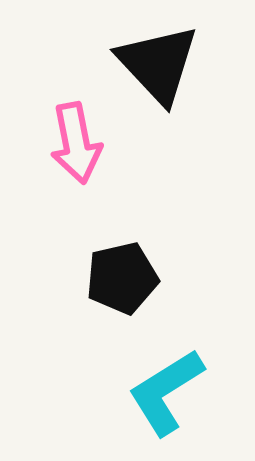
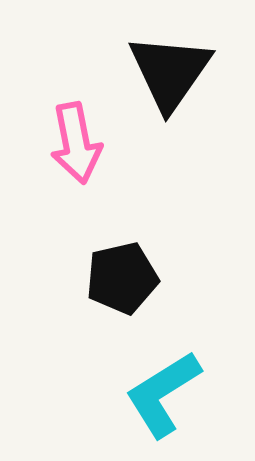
black triangle: moved 12 px right, 8 px down; rotated 18 degrees clockwise
cyan L-shape: moved 3 px left, 2 px down
